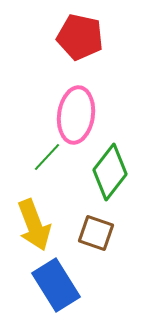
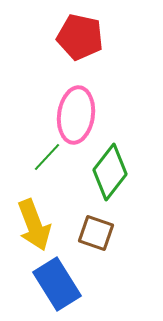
blue rectangle: moved 1 px right, 1 px up
